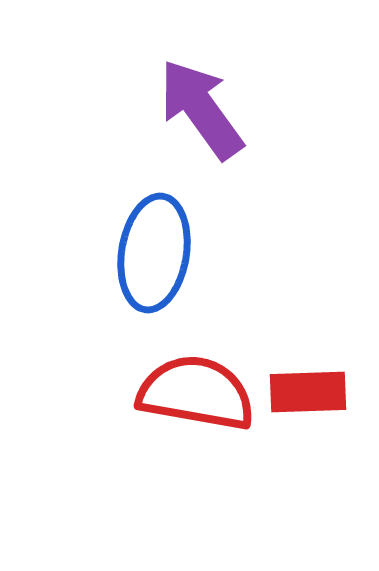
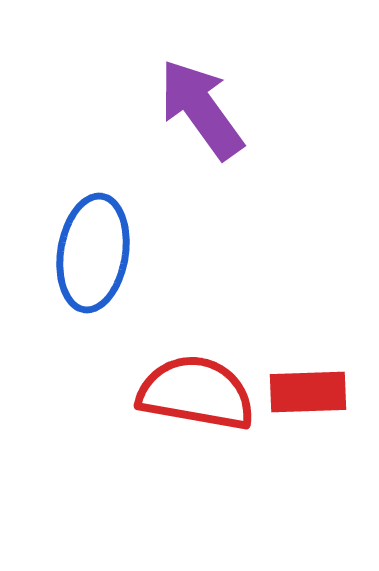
blue ellipse: moved 61 px left
